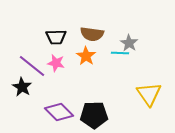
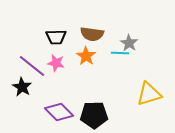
yellow triangle: rotated 48 degrees clockwise
